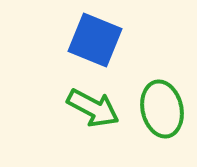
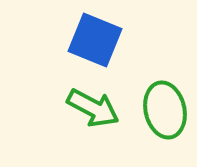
green ellipse: moved 3 px right, 1 px down
